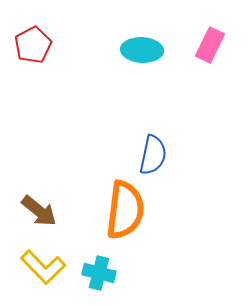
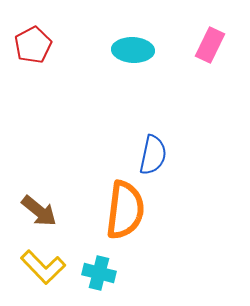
cyan ellipse: moved 9 px left
